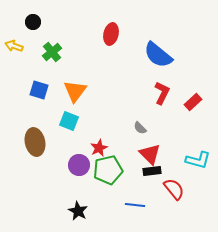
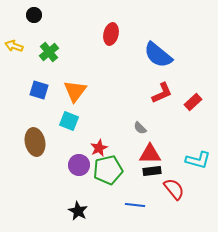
black circle: moved 1 px right, 7 px up
green cross: moved 3 px left
red L-shape: rotated 40 degrees clockwise
red triangle: rotated 45 degrees counterclockwise
